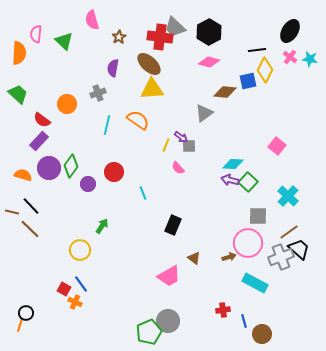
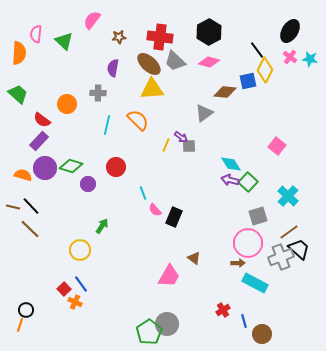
pink semicircle at (92, 20): rotated 54 degrees clockwise
gray trapezoid at (175, 27): moved 34 px down
brown star at (119, 37): rotated 24 degrees clockwise
black line at (257, 50): rotated 60 degrees clockwise
gray cross at (98, 93): rotated 21 degrees clockwise
orange semicircle at (138, 120): rotated 10 degrees clockwise
cyan diamond at (233, 164): moved 2 px left; rotated 55 degrees clockwise
green diamond at (71, 166): rotated 70 degrees clockwise
purple circle at (49, 168): moved 4 px left
pink semicircle at (178, 168): moved 23 px left, 42 px down
red circle at (114, 172): moved 2 px right, 5 px up
brown line at (12, 212): moved 1 px right, 5 px up
gray square at (258, 216): rotated 18 degrees counterclockwise
black rectangle at (173, 225): moved 1 px right, 8 px up
brown arrow at (229, 257): moved 9 px right, 6 px down; rotated 16 degrees clockwise
pink trapezoid at (169, 276): rotated 30 degrees counterclockwise
red square at (64, 289): rotated 16 degrees clockwise
red cross at (223, 310): rotated 24 degrees counterclockwise
black circle at (26, 313): moved 3 px up
gray circle at (168, 321): moved 1 px left, 3 px down
green pentagon at (149, 332): rotated 10 degrees counterclockwise
